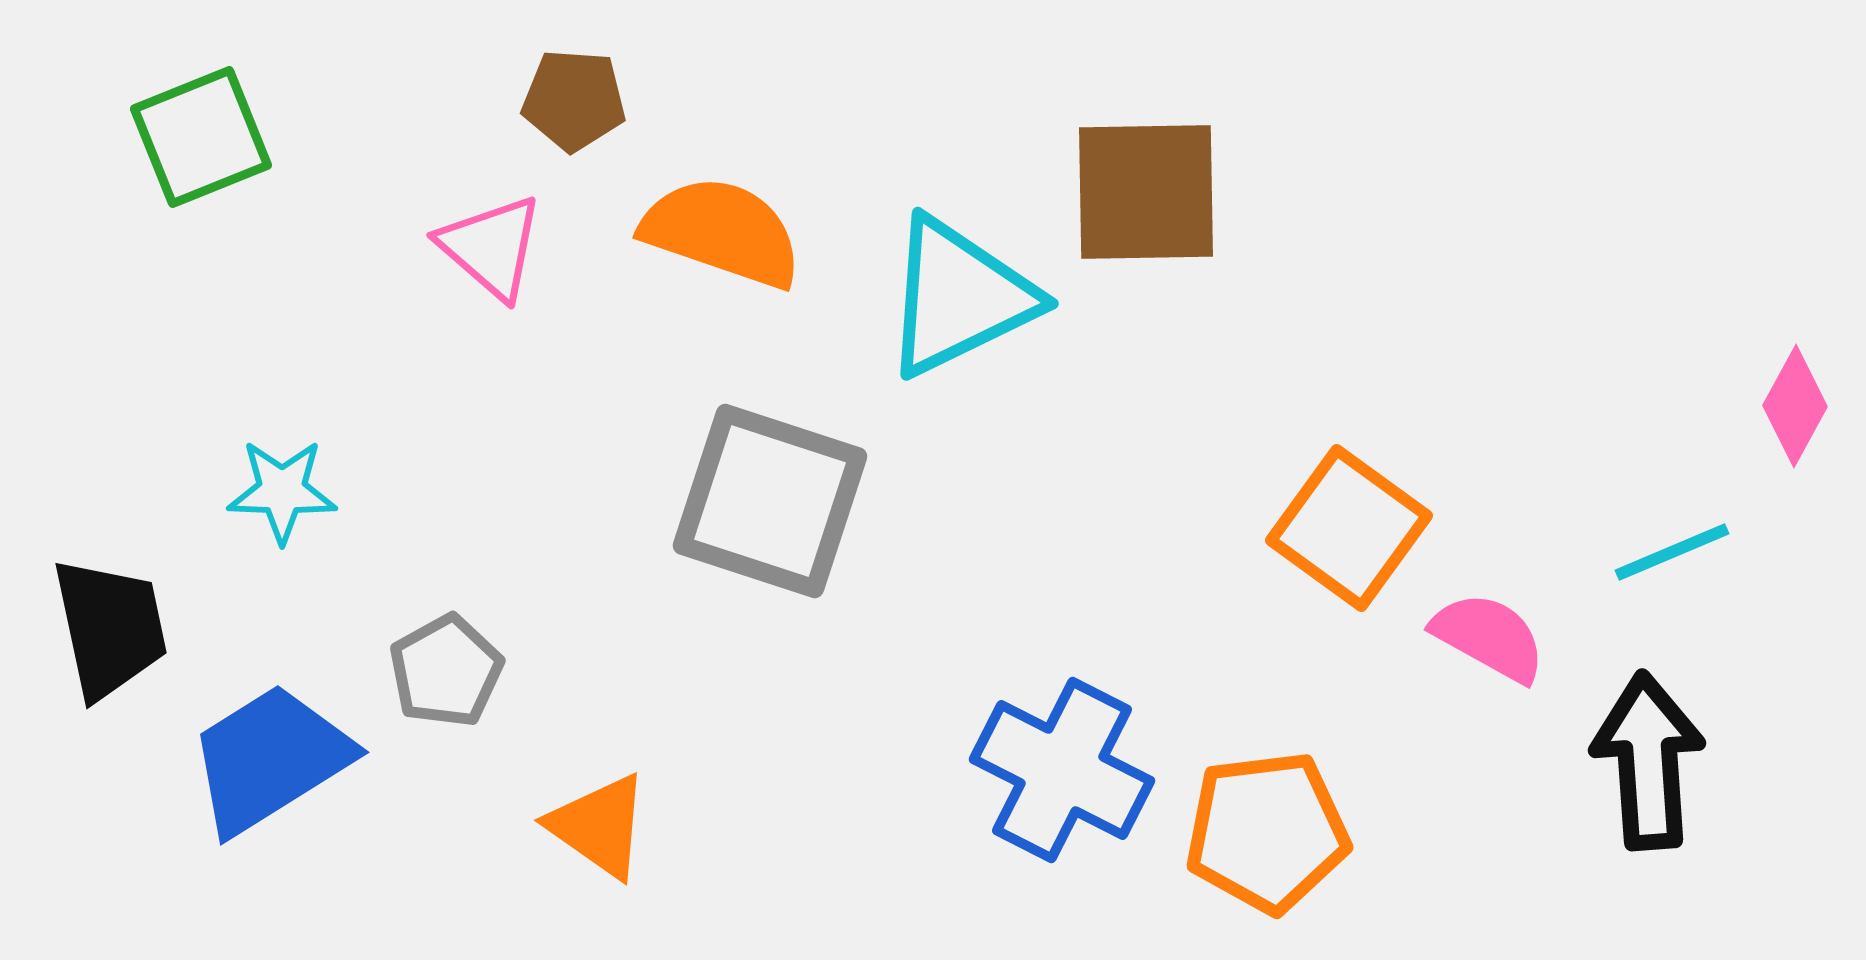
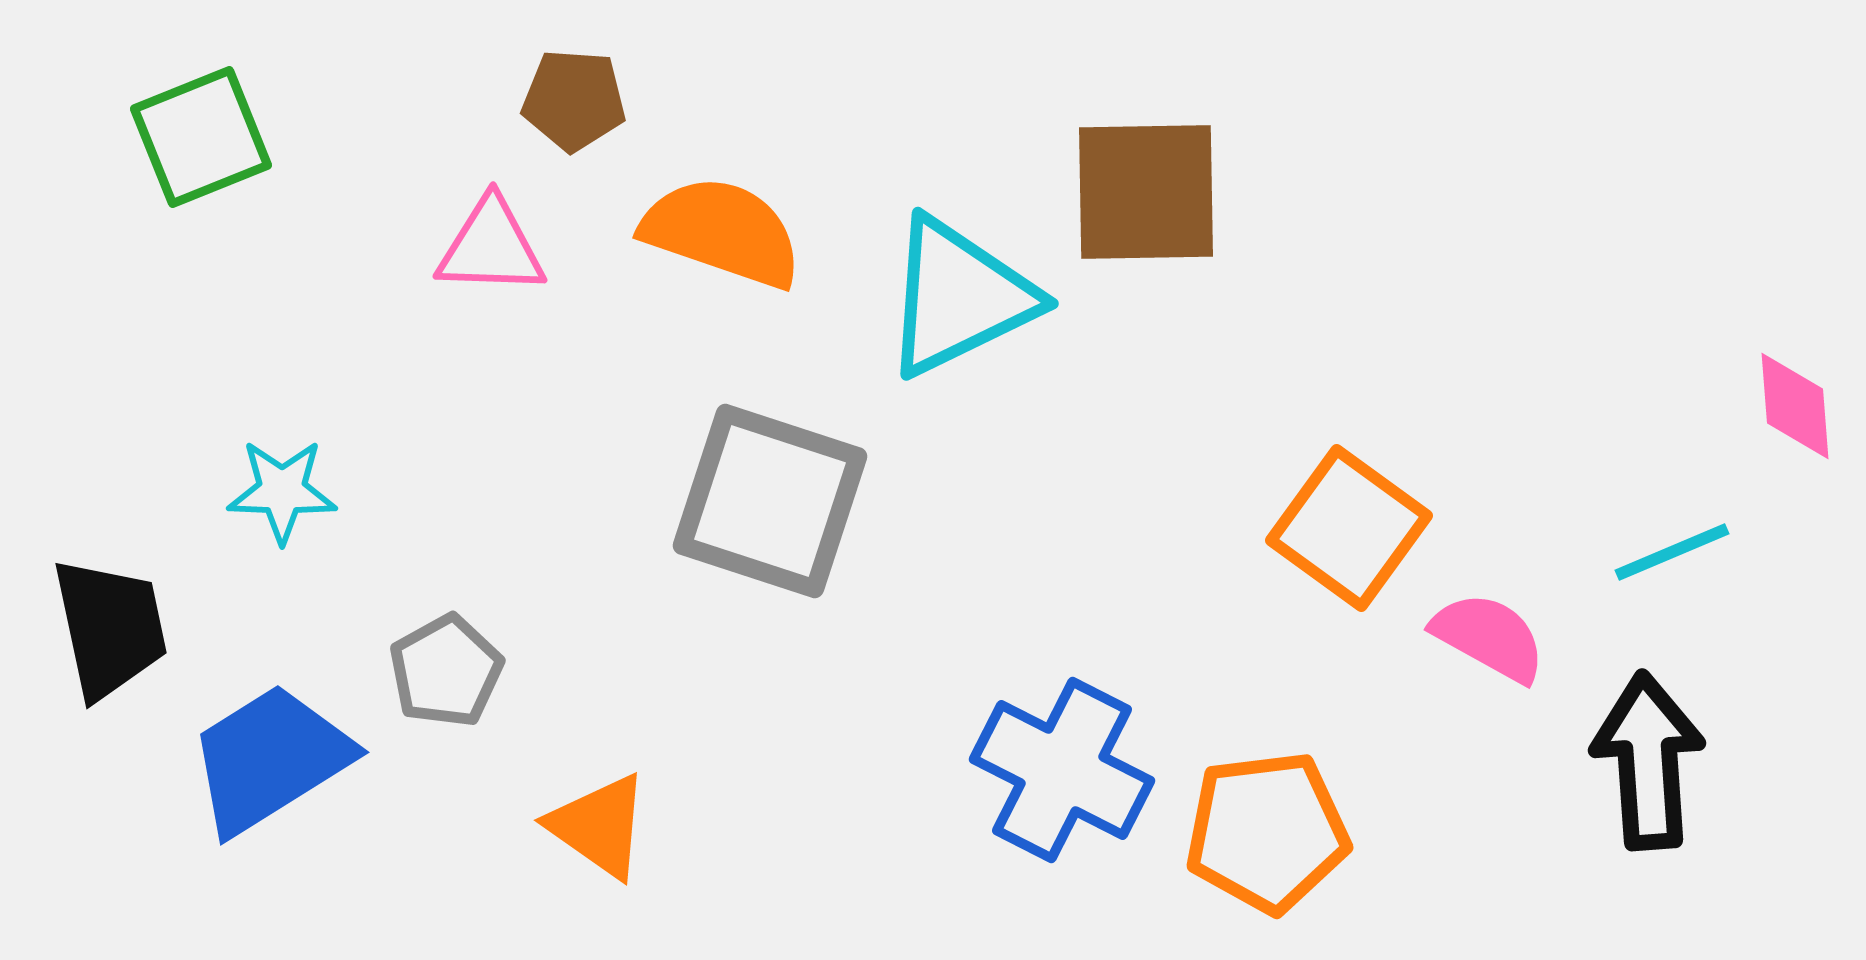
pink triangle: rotated 39 degrees counterclockwise
pink diamond: rotated 33 degrees counterclockwise
